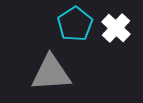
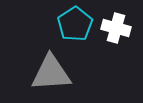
white cross: rotated 28 degrees counterclockwise
